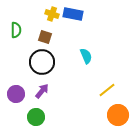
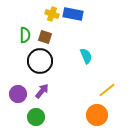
green semicircle: moved 9 px right, 5 px down
black circle: moved 2 px left, 1 px up
purple circle: moved 2 px right
orange circle: moved 21 px left
